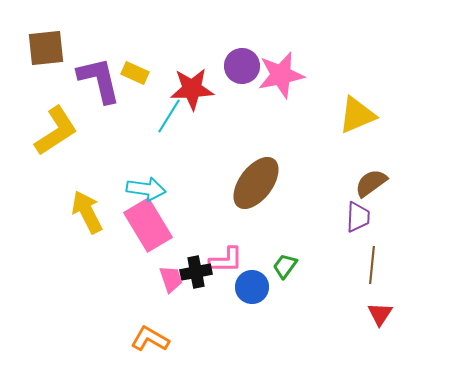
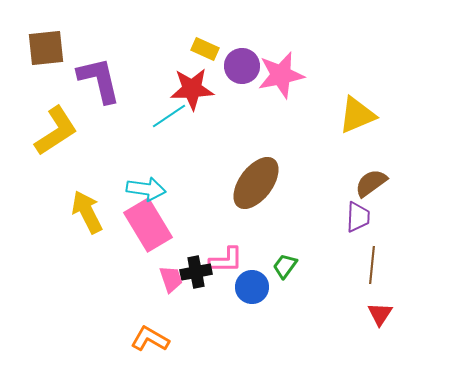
yellow rectangle: moved 70 px right, 24 px up
cyan line: rotated 24 degrees clockwise
